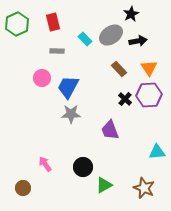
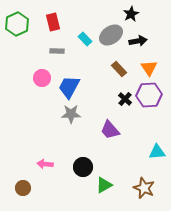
blue trapezoid: moved 1 px right
purple trapezoid: rotated 20 degrees counterclockwise
pink arrow: rotated 49 degrees counterclockwise
